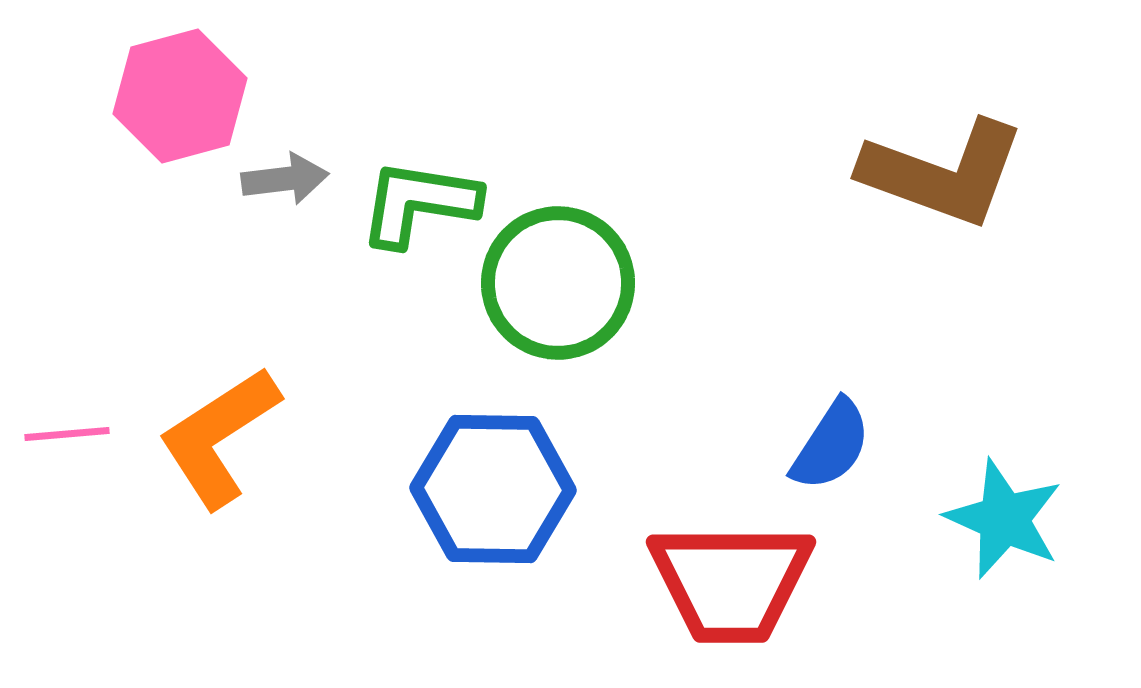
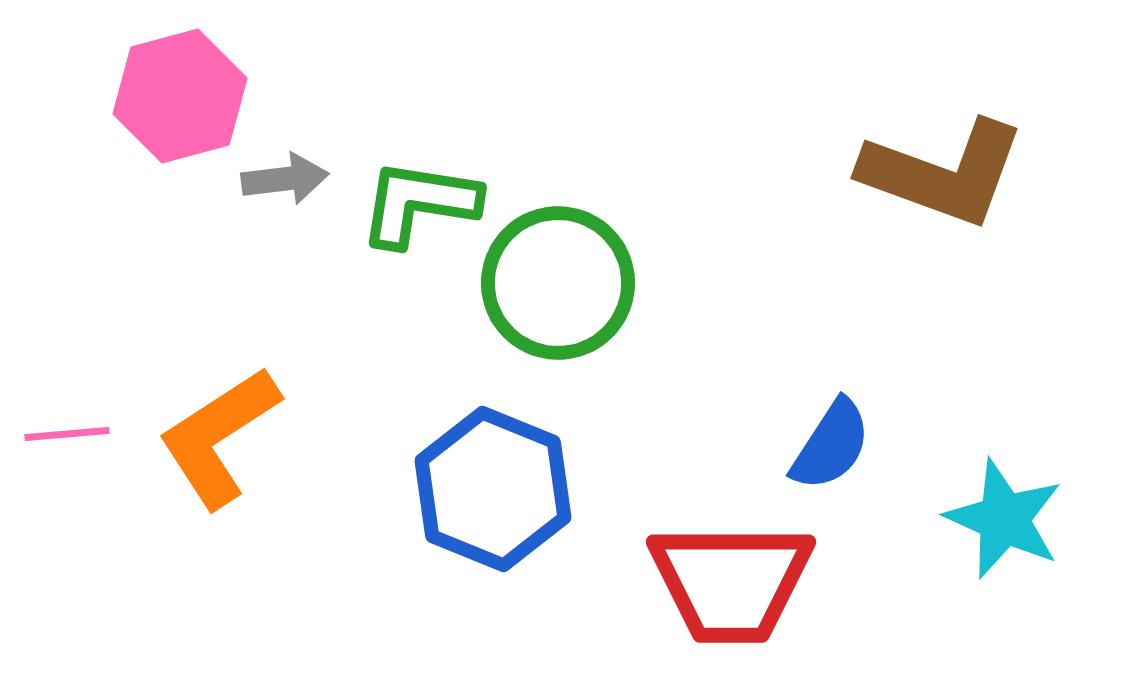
blue hexagon: rotated 21 degrees clockwise
